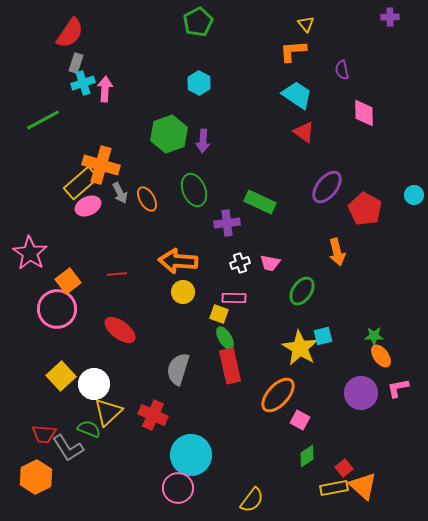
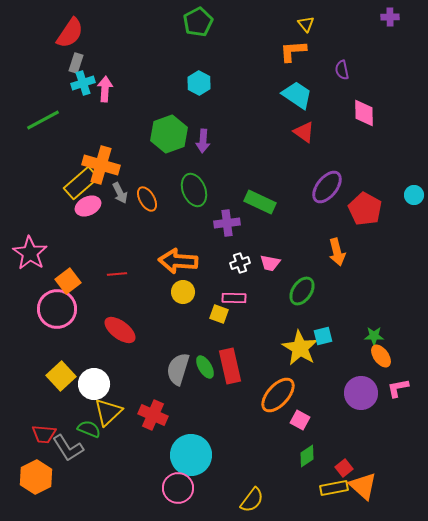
green ellipse at (225, 338): moved 20 px left, 29 px down
